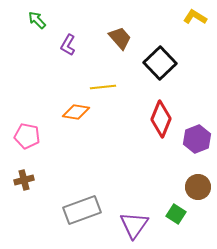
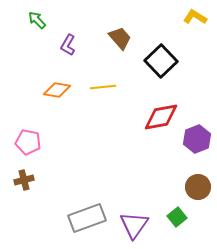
black square: moved 1 px right, 2 px up
orange diamond: moved 19 px left, 22 px up
red diamond: moved 2 px up; rotated 57 degrees clockwise
pink pentagon: moved 1 px right, 6 px down
gray rectangle: moved 5 px right, 8 px down
green square: moved 1 px right, 3 px down; rotated 18 degrees clockwise
